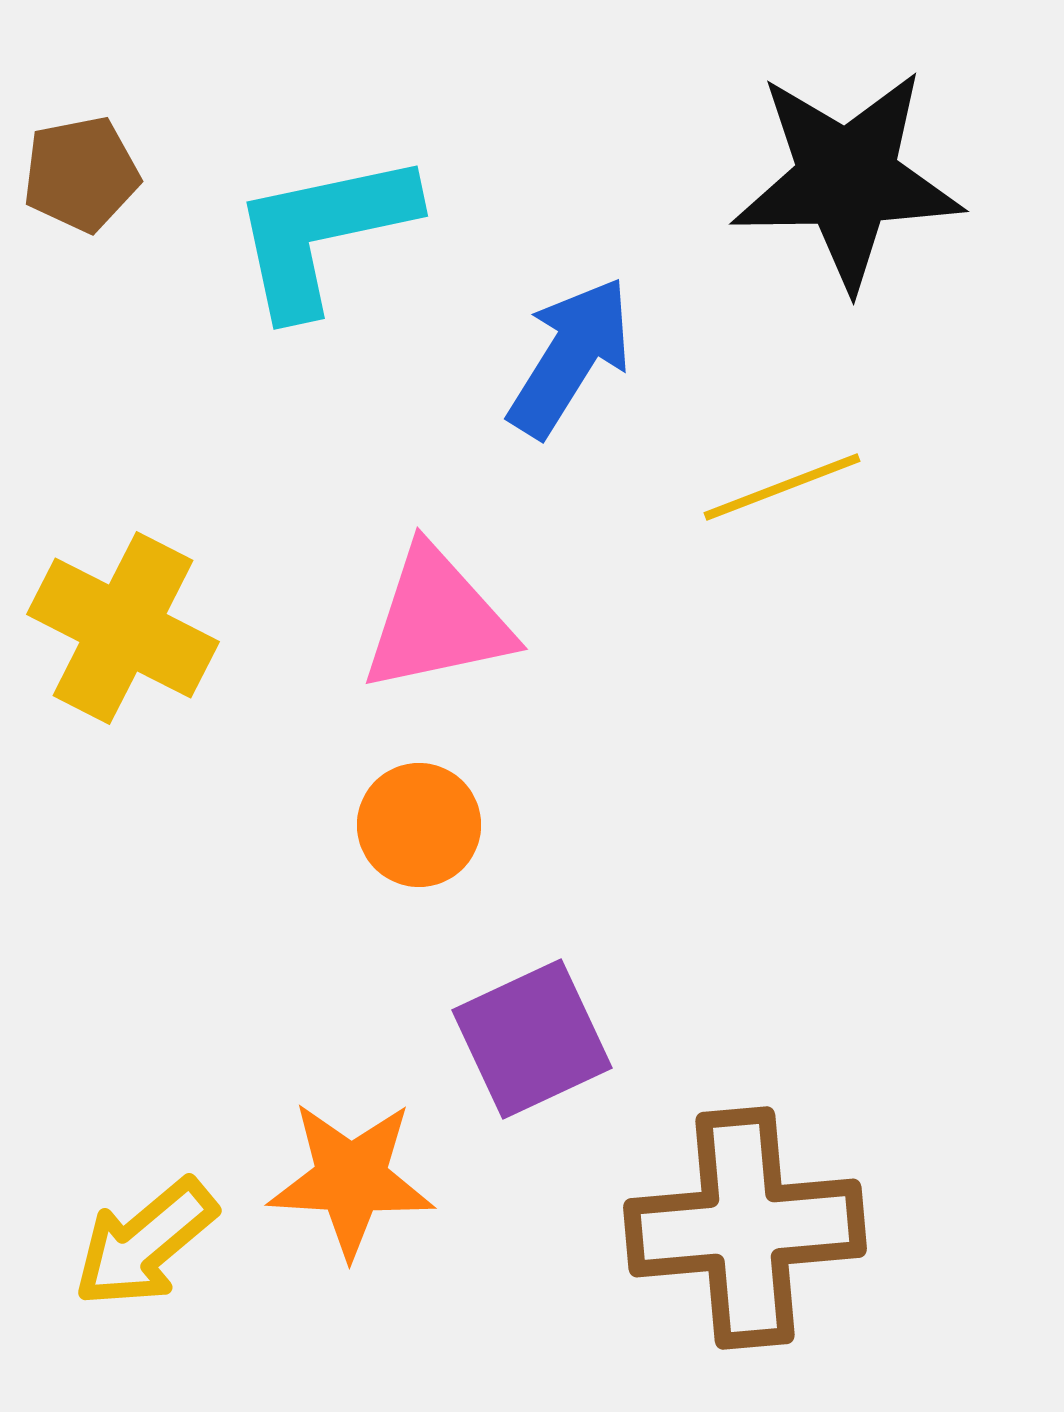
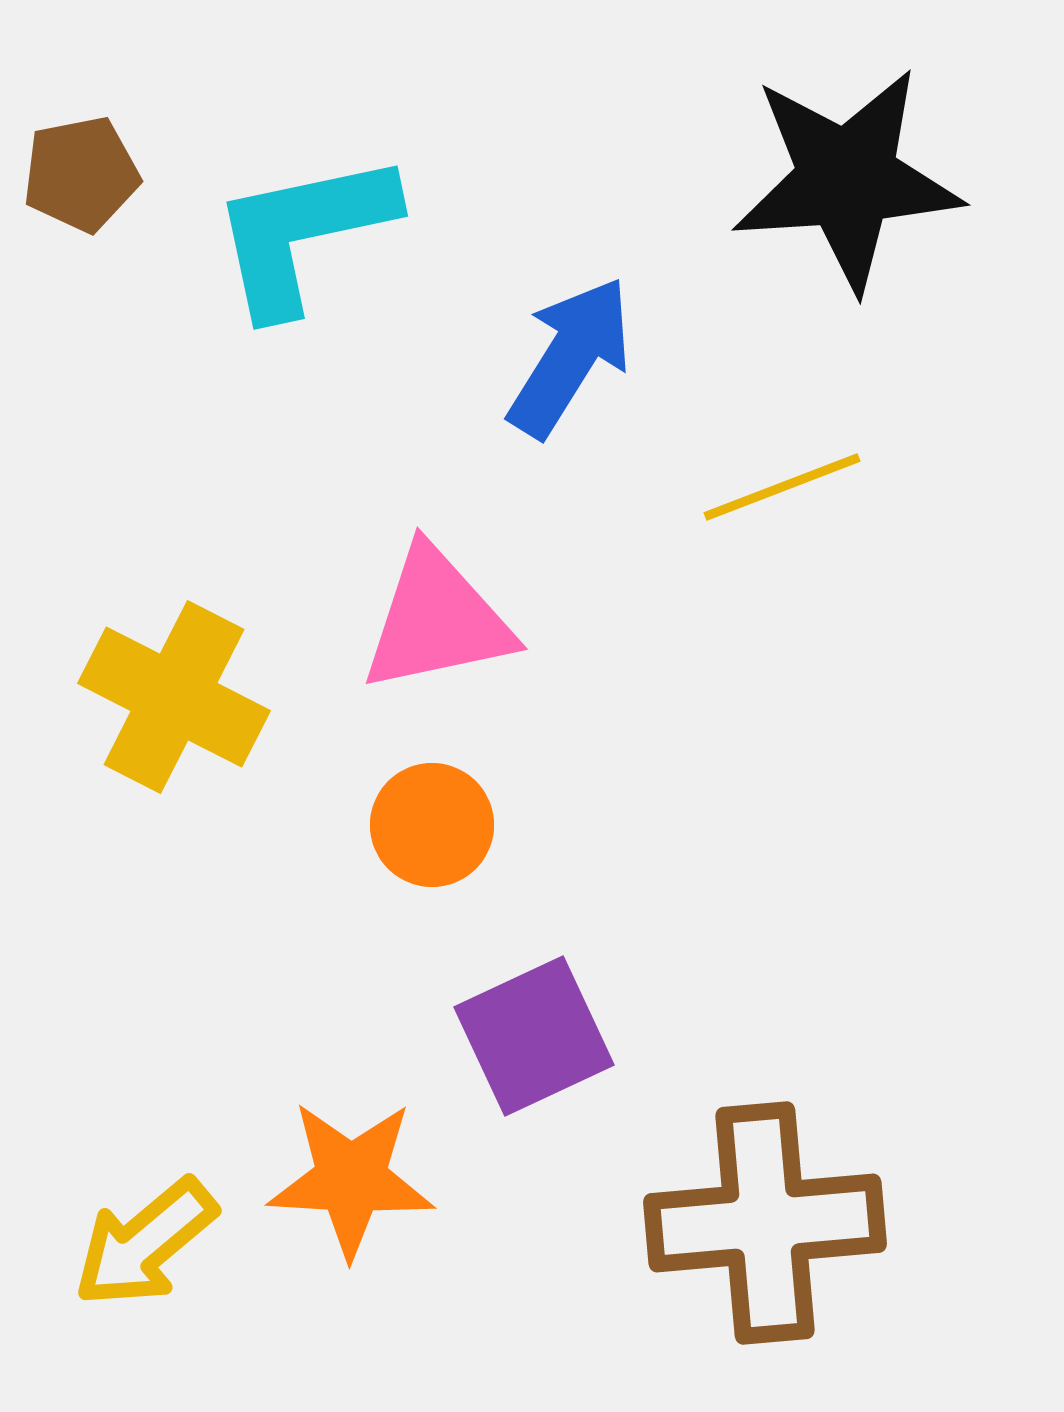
black star: rotated 3 degrees counterclockwise
cyan L-shape: moved 20 px left
yellow cross: moved 51 px right, 69 px down
orange circle: moved 13 px right
purple square: moved 2 px right, 3 px up
brown cross: moved 20 px right, 5 px up
